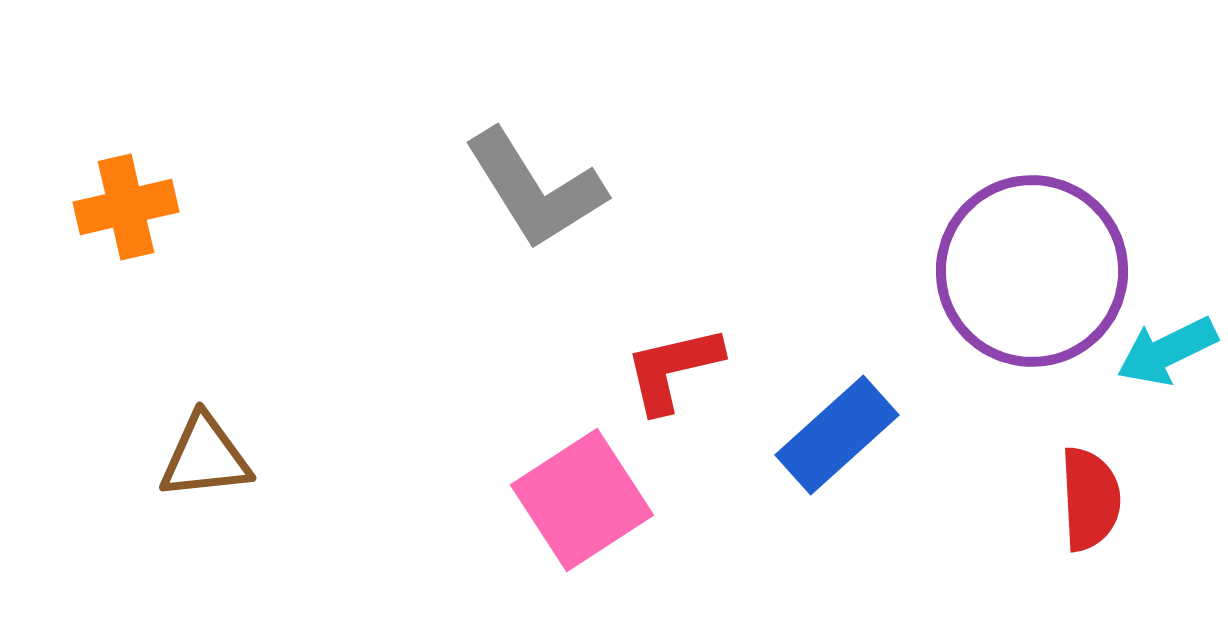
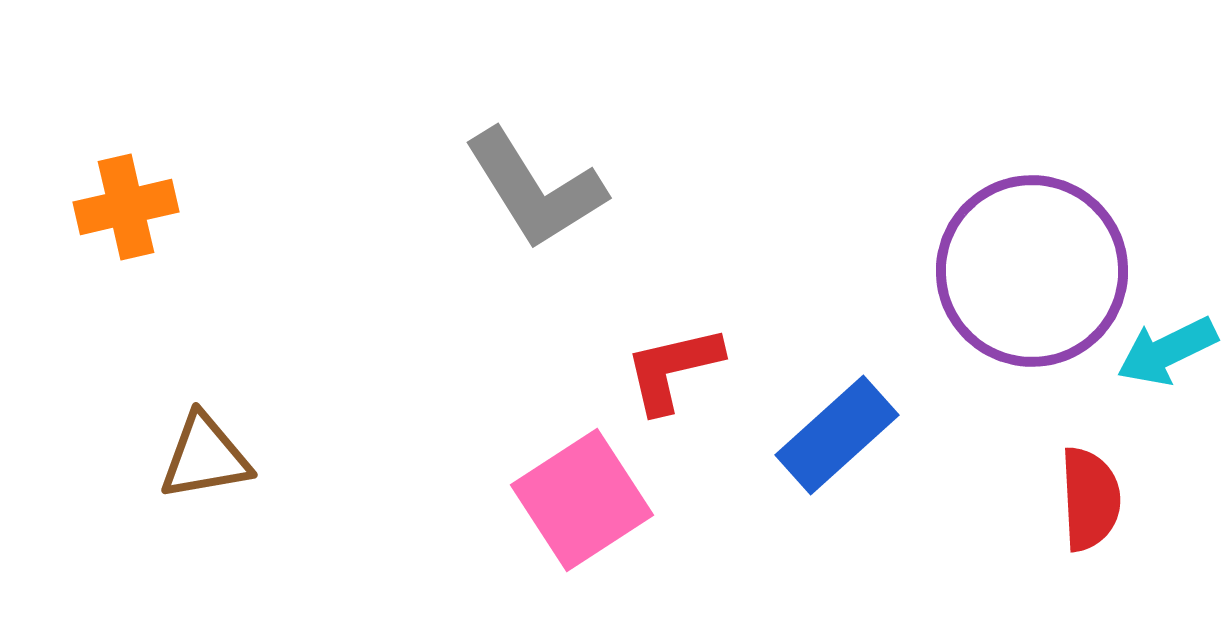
brown triangle: rotated 4 degrees counterclockwise
